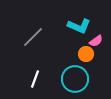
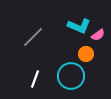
pink semicircle: moved 2 px right, 6 px up
cyan circle: moved 4 px left, 3 px up
